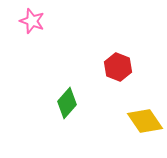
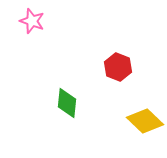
green diamond: rotated 36 degrees counterclockwise
yellow diamond: rotated 12 degrees counterclockwise
